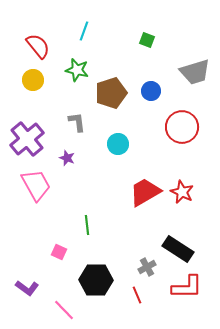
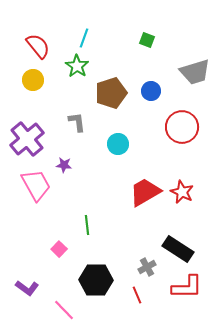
cyan line: moved 7 px down
green star: moved 4 px up; rotated 20 degrees clockwise
purple star: moved 3 px left, 7 px down; rotated 14 degrees counterclockwise
pink square: moved 3 px up; rotated 21 degrees clockwise
